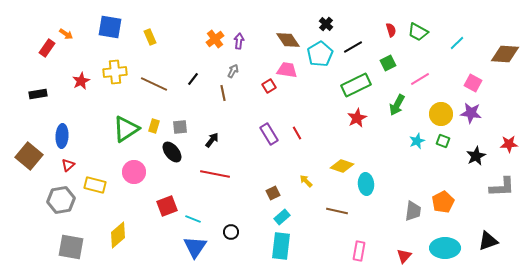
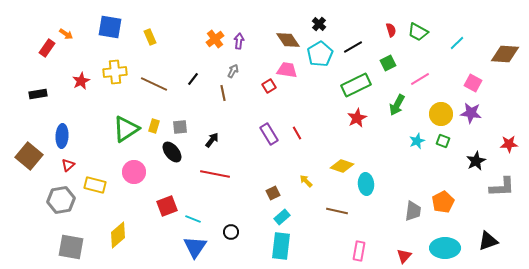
black cross at (326, 24): moved 7 px left
black star at (476, 156): moved 5 px down
